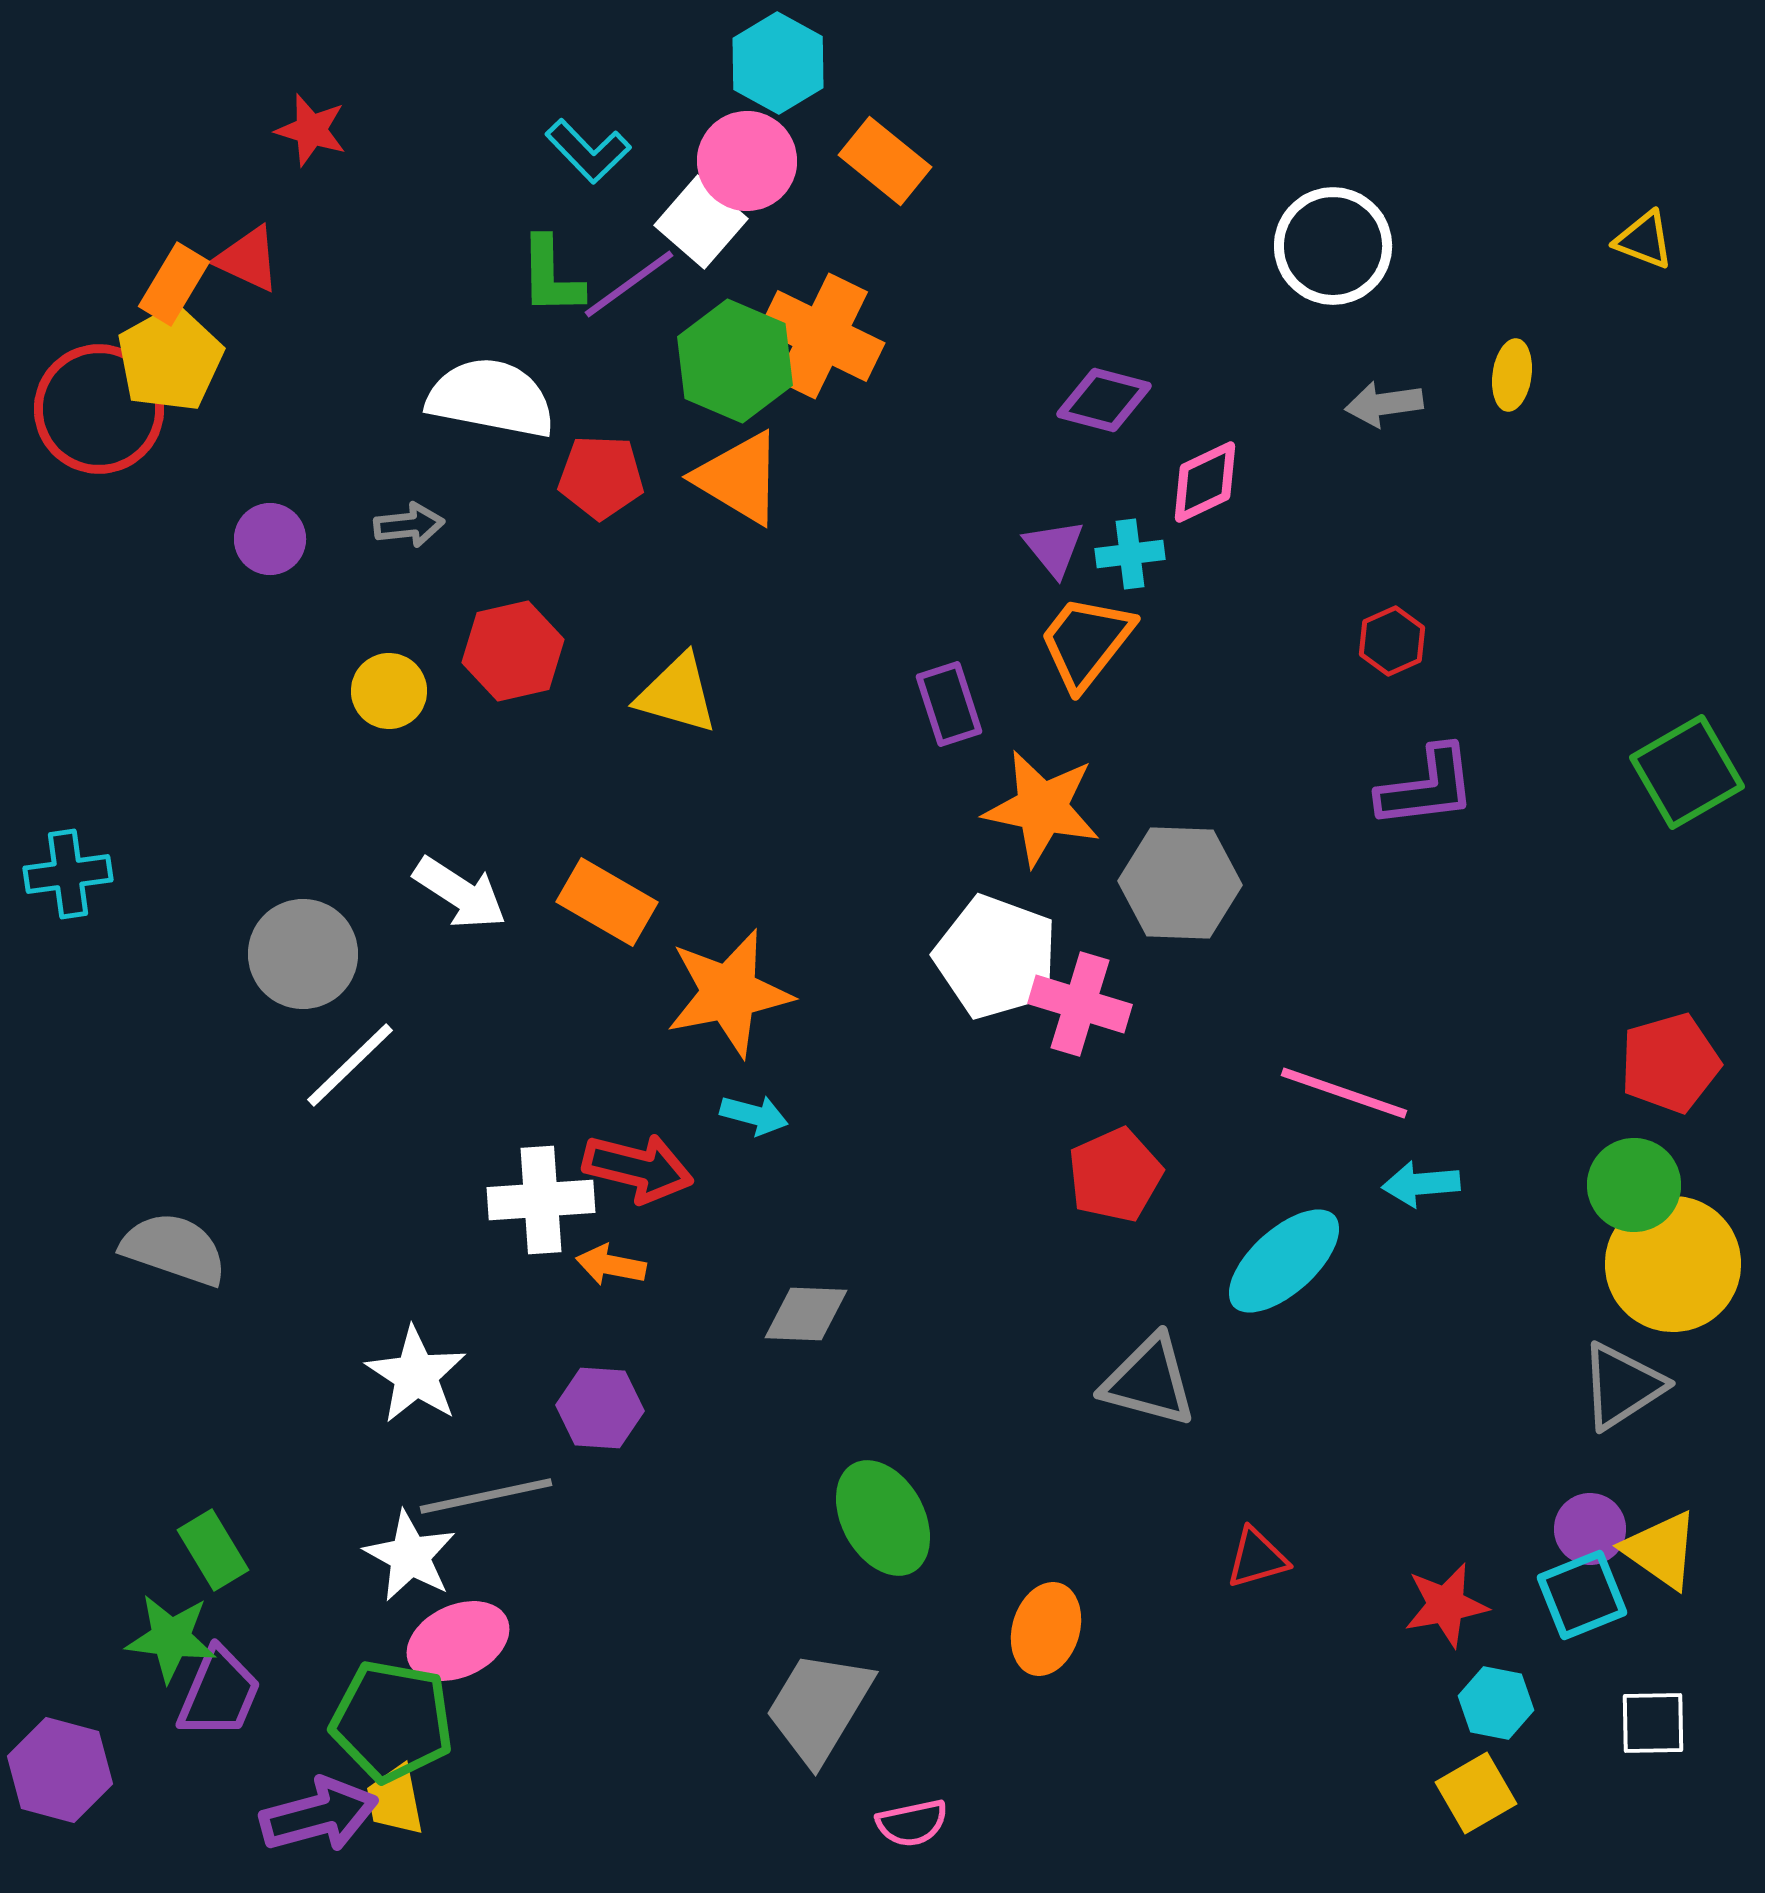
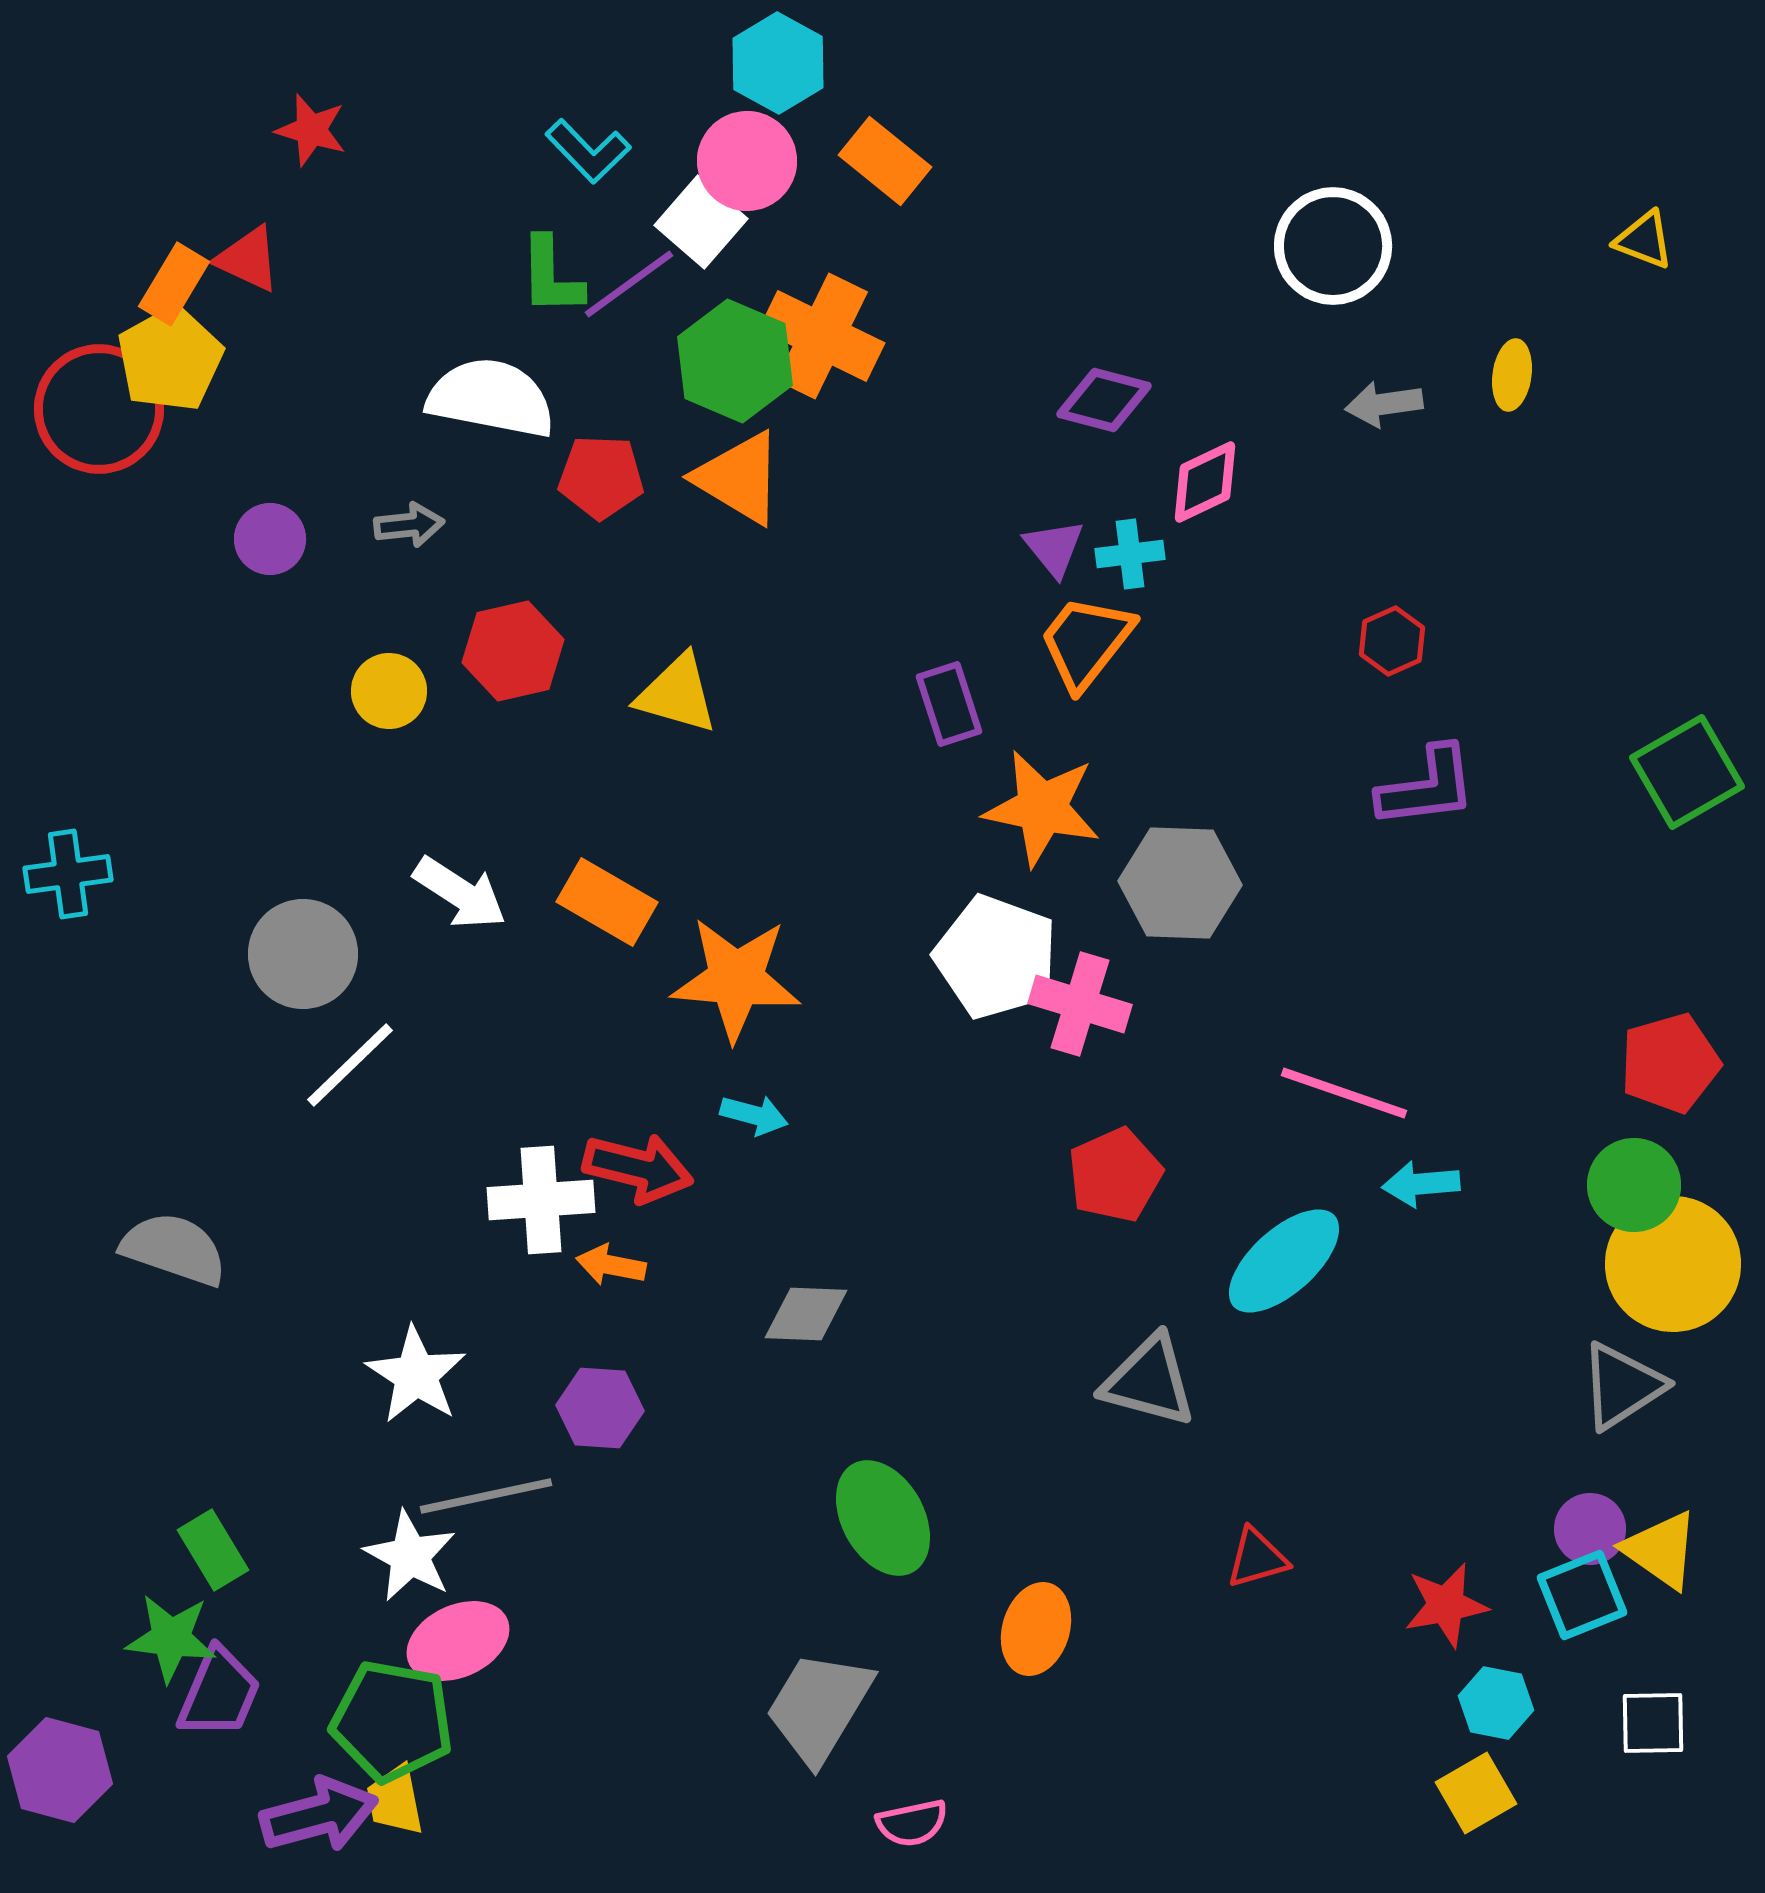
orange star at (729, 993): moved 7 px right, 14 px up; rotated 16 degrees clockwise
orange ellipse at (1046, 1629): moved 10 px left
